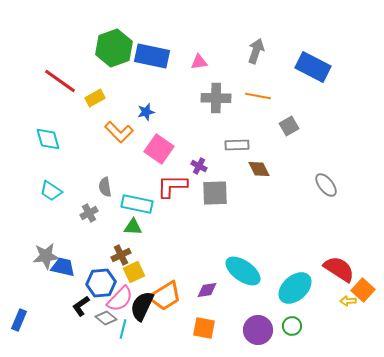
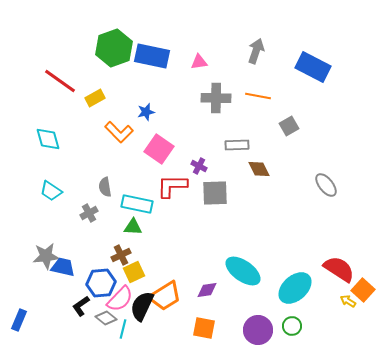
yellow arrow at (348, 301): rotated 35 degrees clockwise
